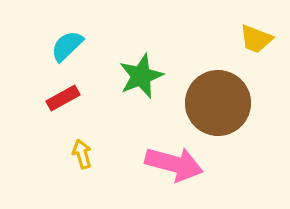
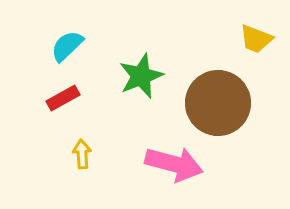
yellow arrow: rotated 12 degrees clockwise
